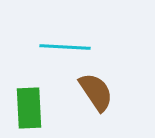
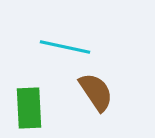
cyan line: rotated 9 degrees clockwise
